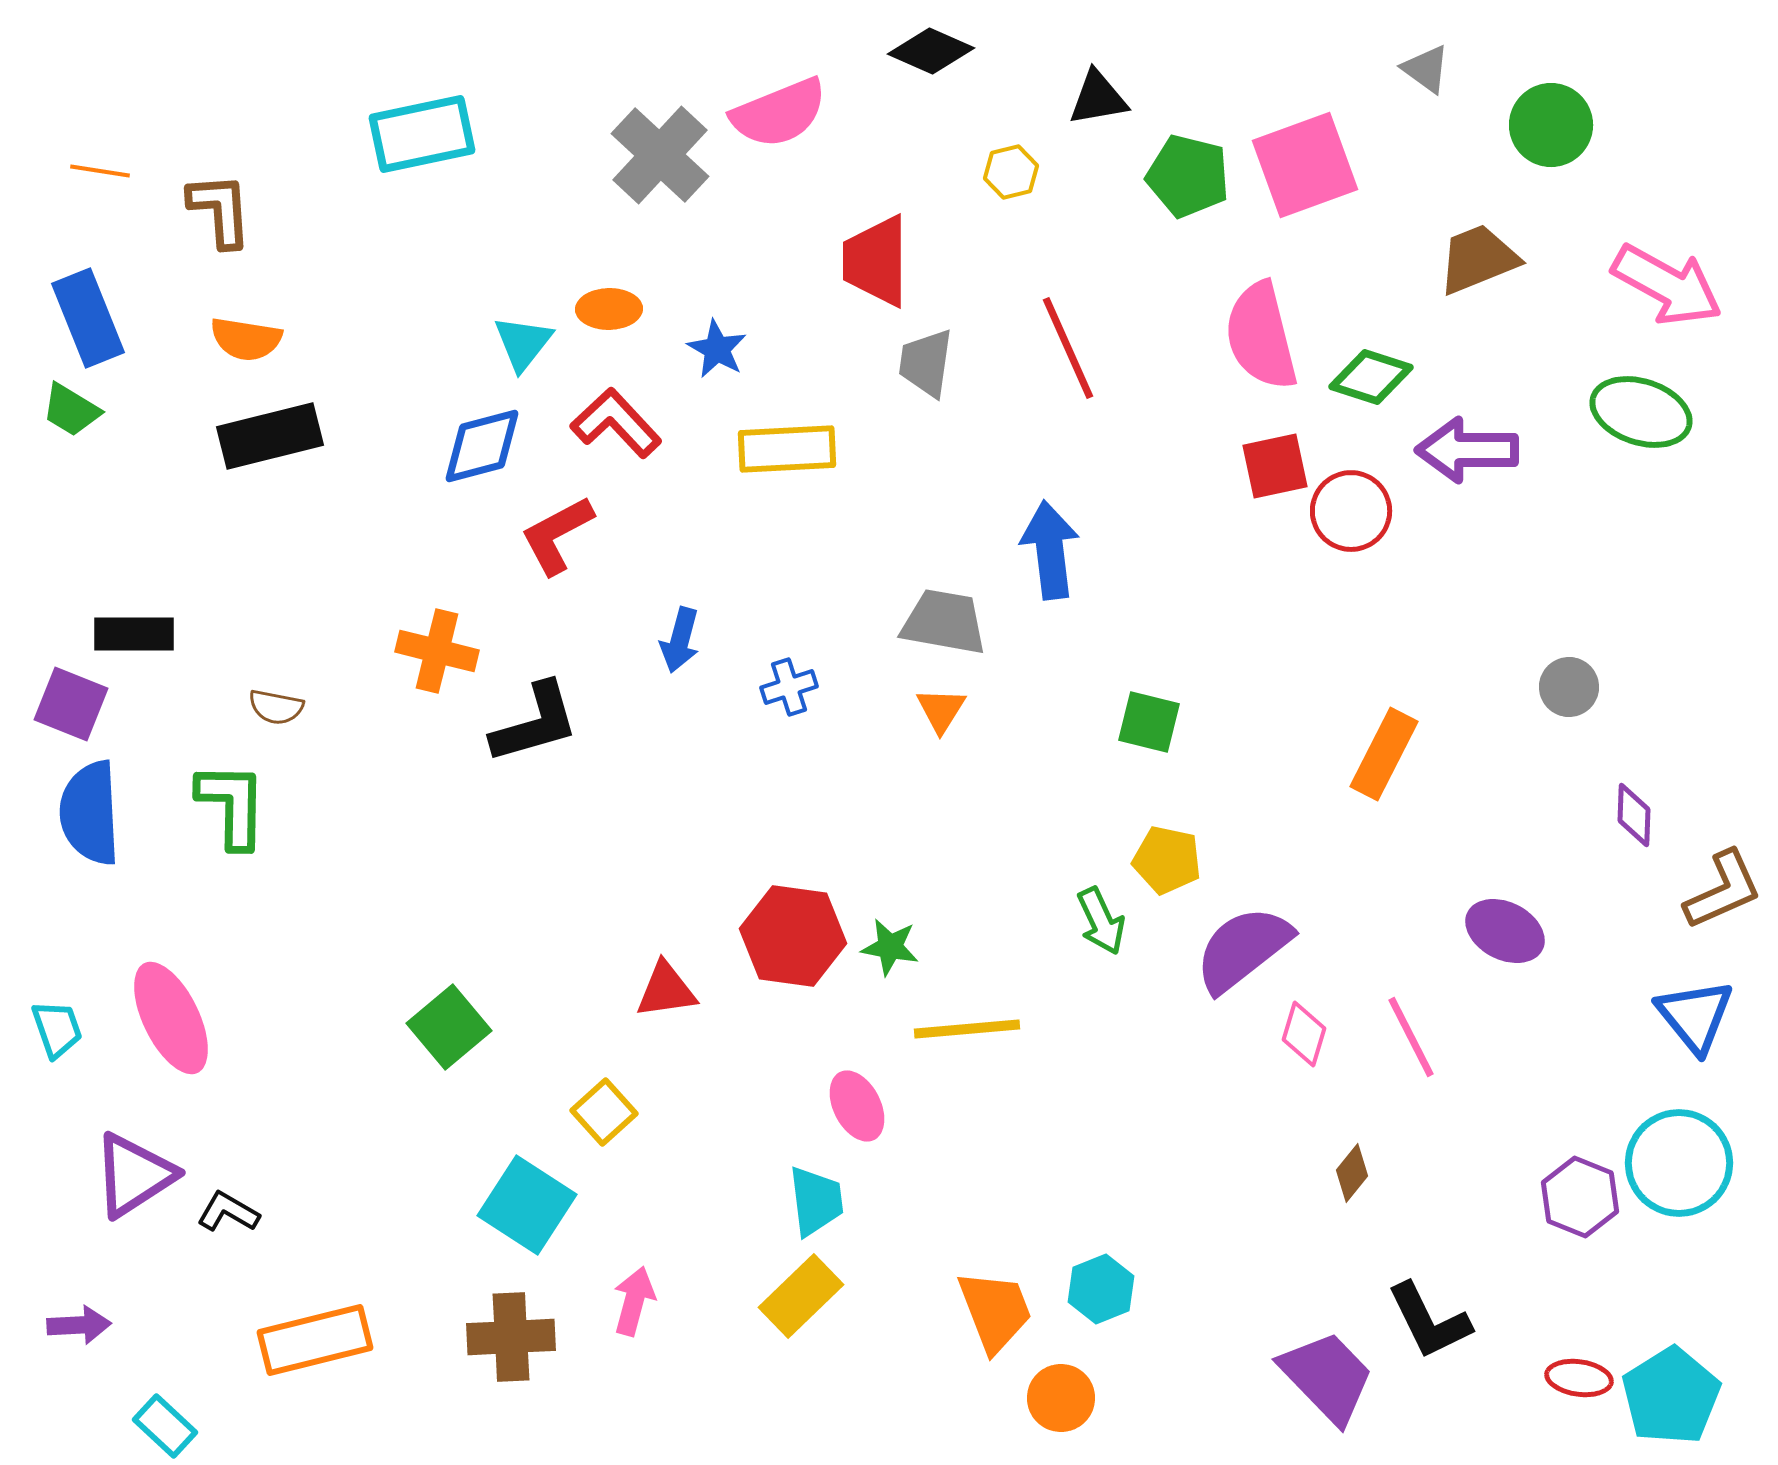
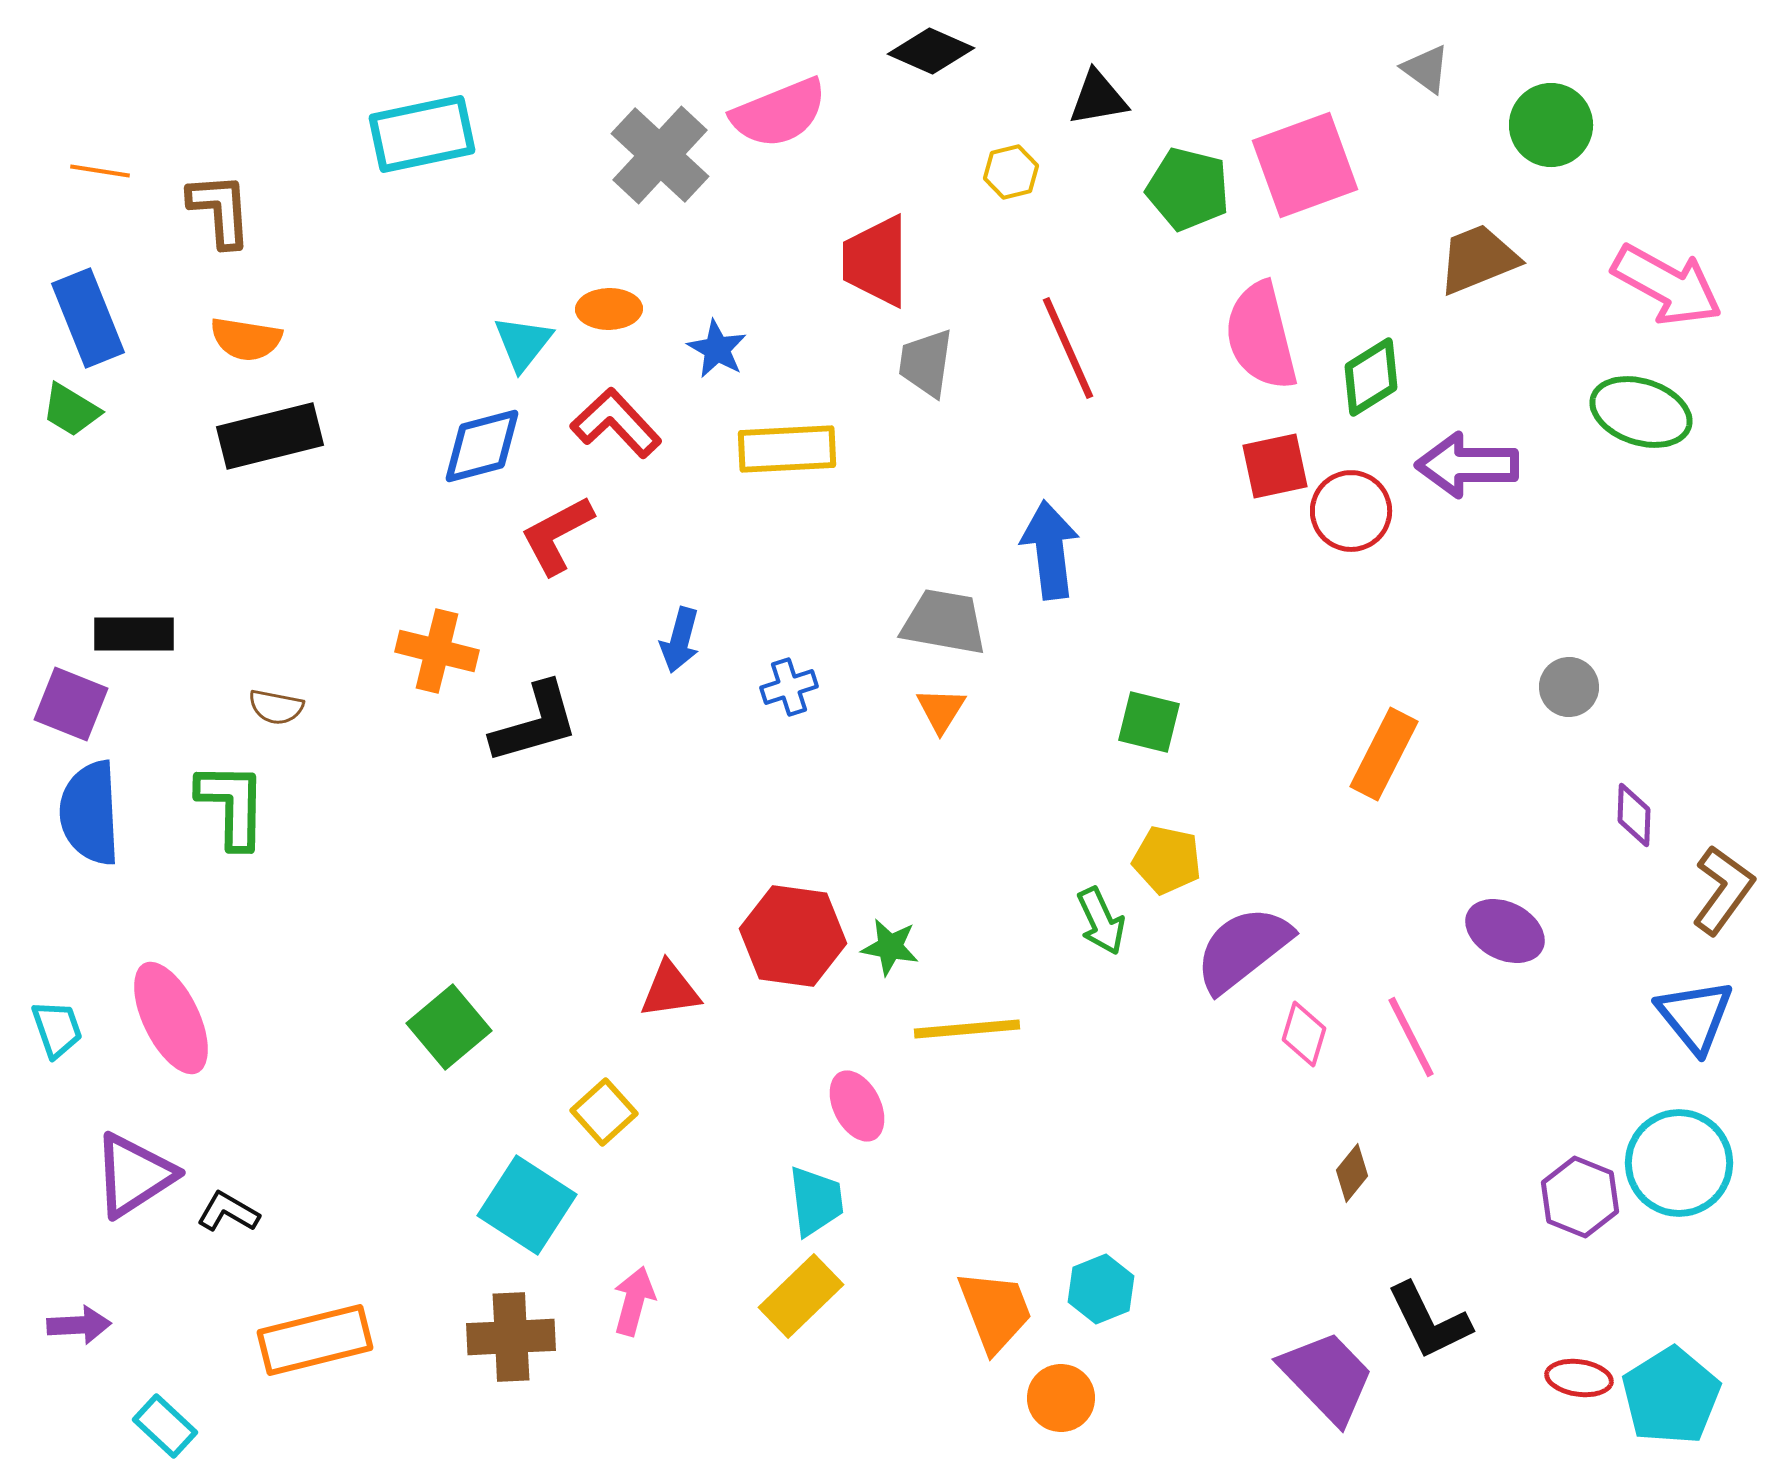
green pentagon at (1188, 176): moved 13 px down
green diamond at (1371, 377): rotated 50 degrees counterclockwise
purple arrow at (1467, 450): moved 15 px down
brown L-shape at (1723, 890): rotated 30 degrees counterclockwise
red triangle at (666, 990): moved 4 px right
